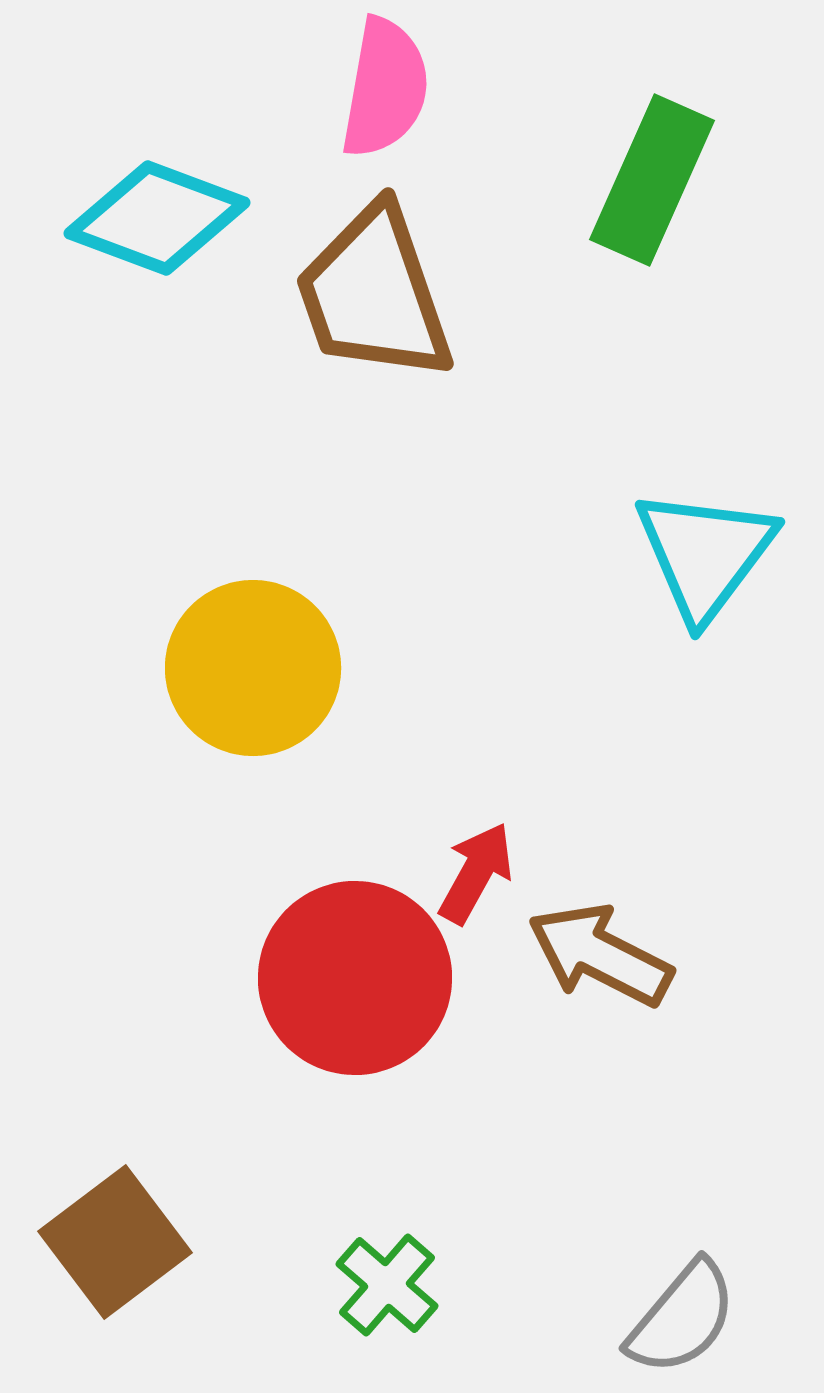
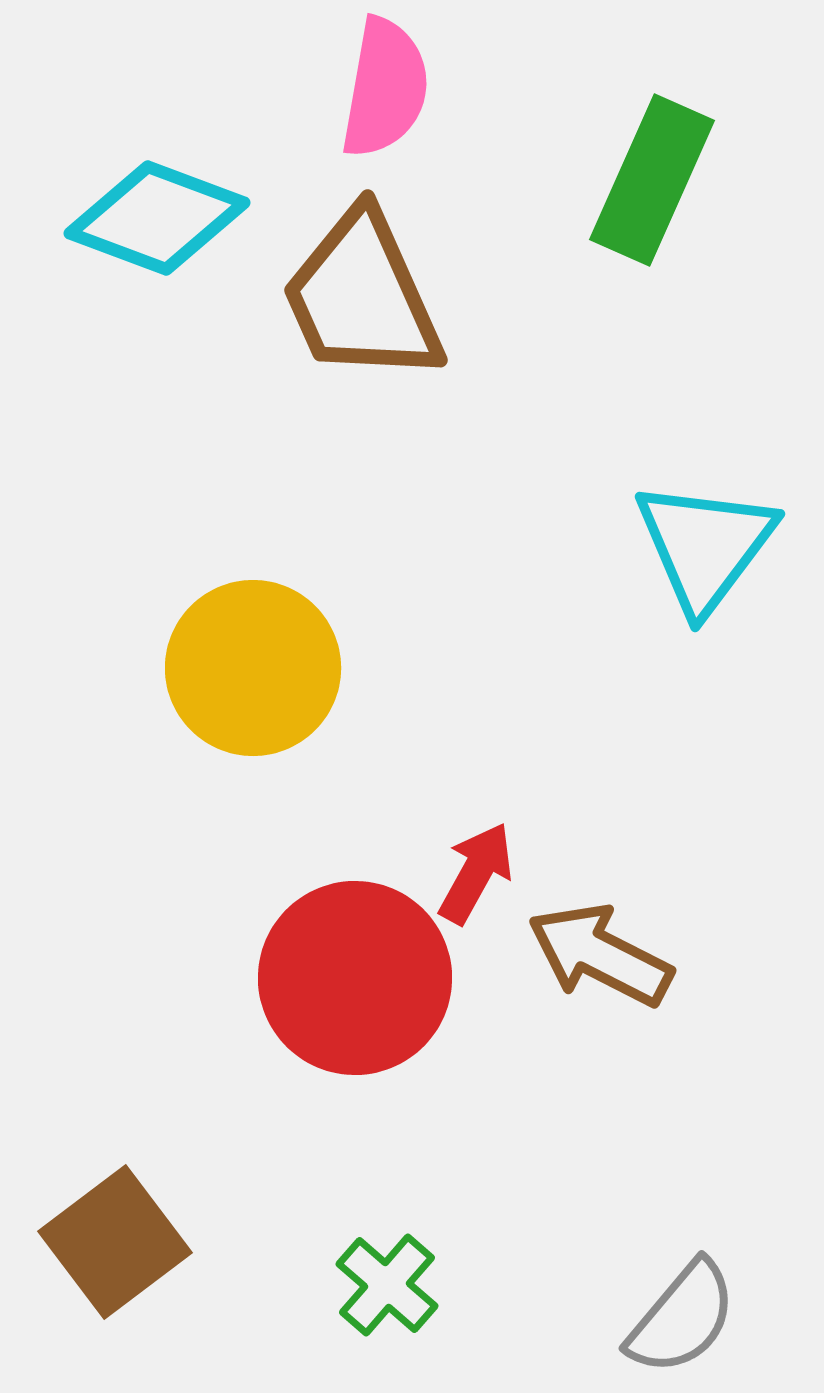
brown trapezoid: moved 12 px left, 3 px down; rotated 5 degrees counterclockwise
cyan triangle: moved 8 px up
